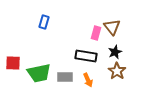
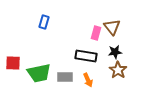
black star: rotated 16 degrees clockwise
brown star: moved 1 px right, 1 px up
